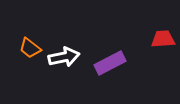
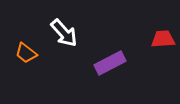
orange trapezoid: moved 4 px left, 5 px down
white arrow: moved 24 px up; rotated 60 degrees clockwise
